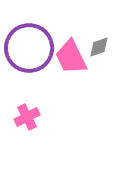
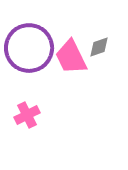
pink cross: moved 2 px up
